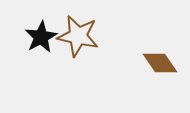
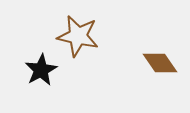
black star: moved 33 px down
